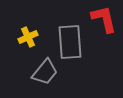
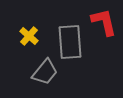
red L-shape: moved 3 px down
yellow cross: moved 1 px right, 1 px up; rotated 24 degrees counterclockwise
